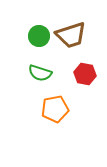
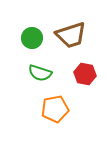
green circle: moved 7 px left, 2 px down
